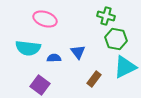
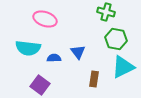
green cross: moved 4 px up
cyan triangle: moved 2 px left
brown rectangle: rotated 28 degrees counterclockwise
